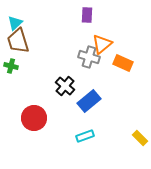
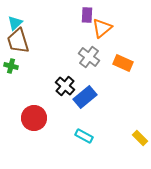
orange triangle: moved 16 px up
gray cross: rotated 20 degrees clockwise
blue rectangle: moved 4 px left, 4 px up
cyan rectangle: moved 1 px left; rotated 48 degrees clockwise
